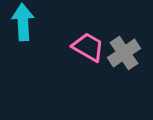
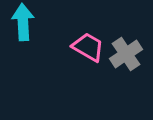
gray cross: moved 2 px right, 1 px down
